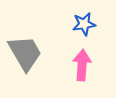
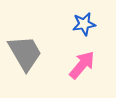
pink arrow: rotated 36 degrees clockwise
